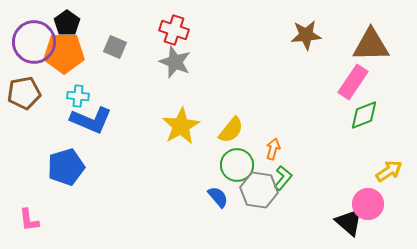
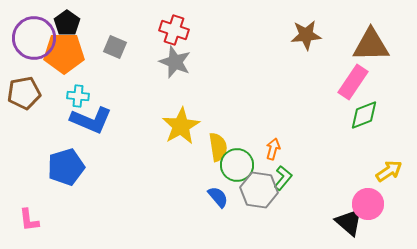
purple circle: moved 4 px up
yellow semicircle: moved 13 px left, 17 px down; rotated 48 degrees counterclockwise
